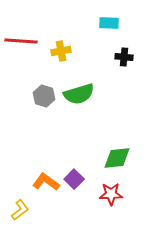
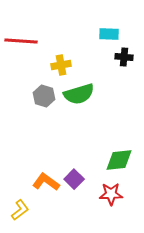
cyan rectangle: moved 11 px down
yellow cross: moved 14 px down
green diamond: moved 2 px right, 2 px down
